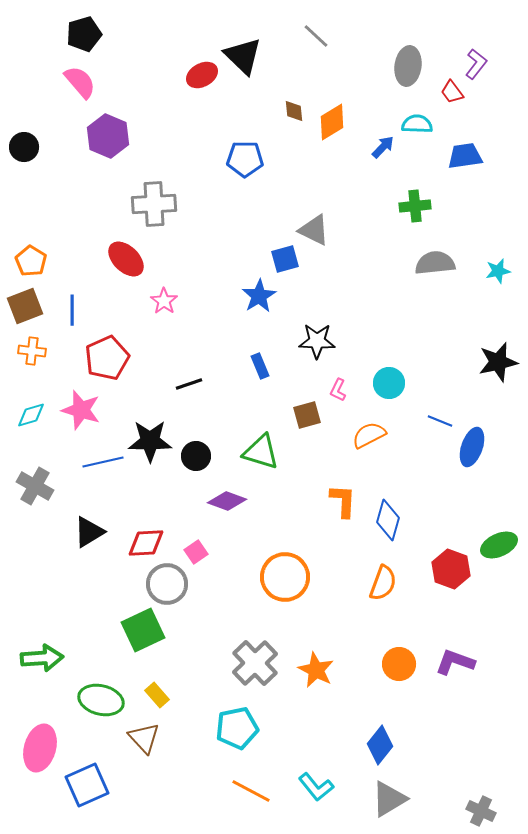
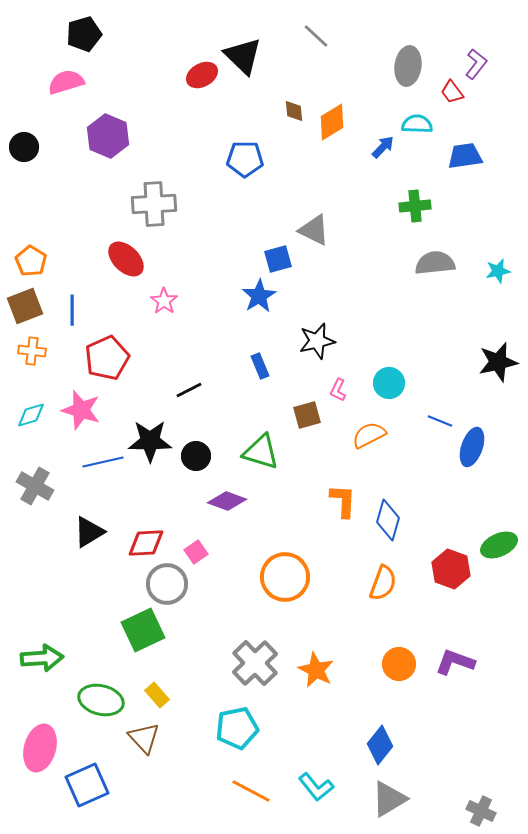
pink semicircle at (80, 82): moved 14 px left; rotated 66 degrees counterclockwise
blue square at (285, 259): moved 7 px left
black star at (317, 341): rotated 15 degrees counterclockwise
black line at (189, 384): moved 6 px down; rotated 8 degrees counterclockwise
